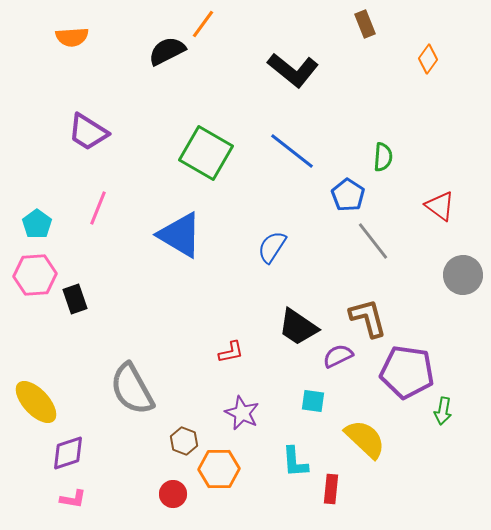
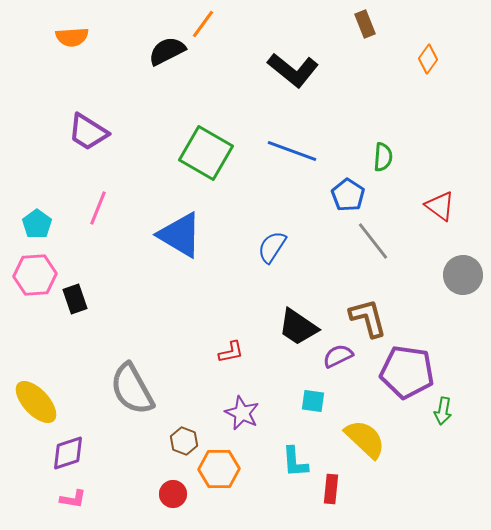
blue line: rotated 18 degrees counterclockwise
